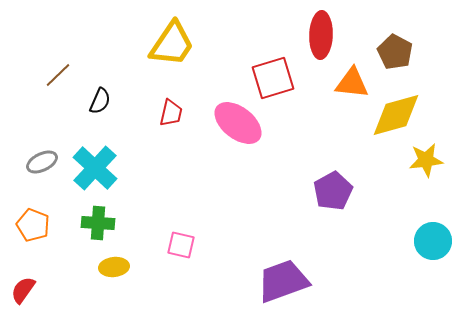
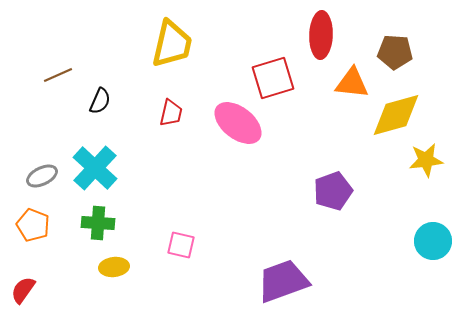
yellow trapezoid: rotated 21 degrees counterclockwise
brown pentagon: rotated 24 degrees counterclockwise
brown line: rotated 20 degrees clockwise
gray ellipse: moved 14 px down
purple pentagon: rotated 9 degrees clockwise
